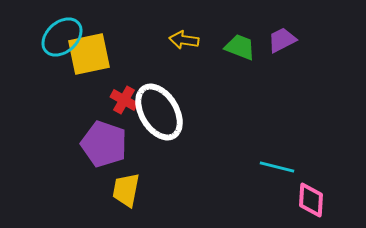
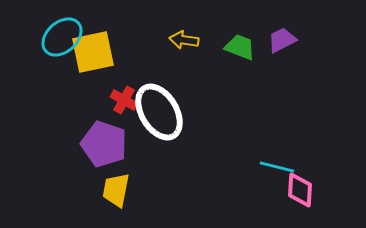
yellow square: moved 4 px right, 2 px up
yellow trapezoid: moved 10 px left
pink diamond: moved 11 px left, 10 px up
